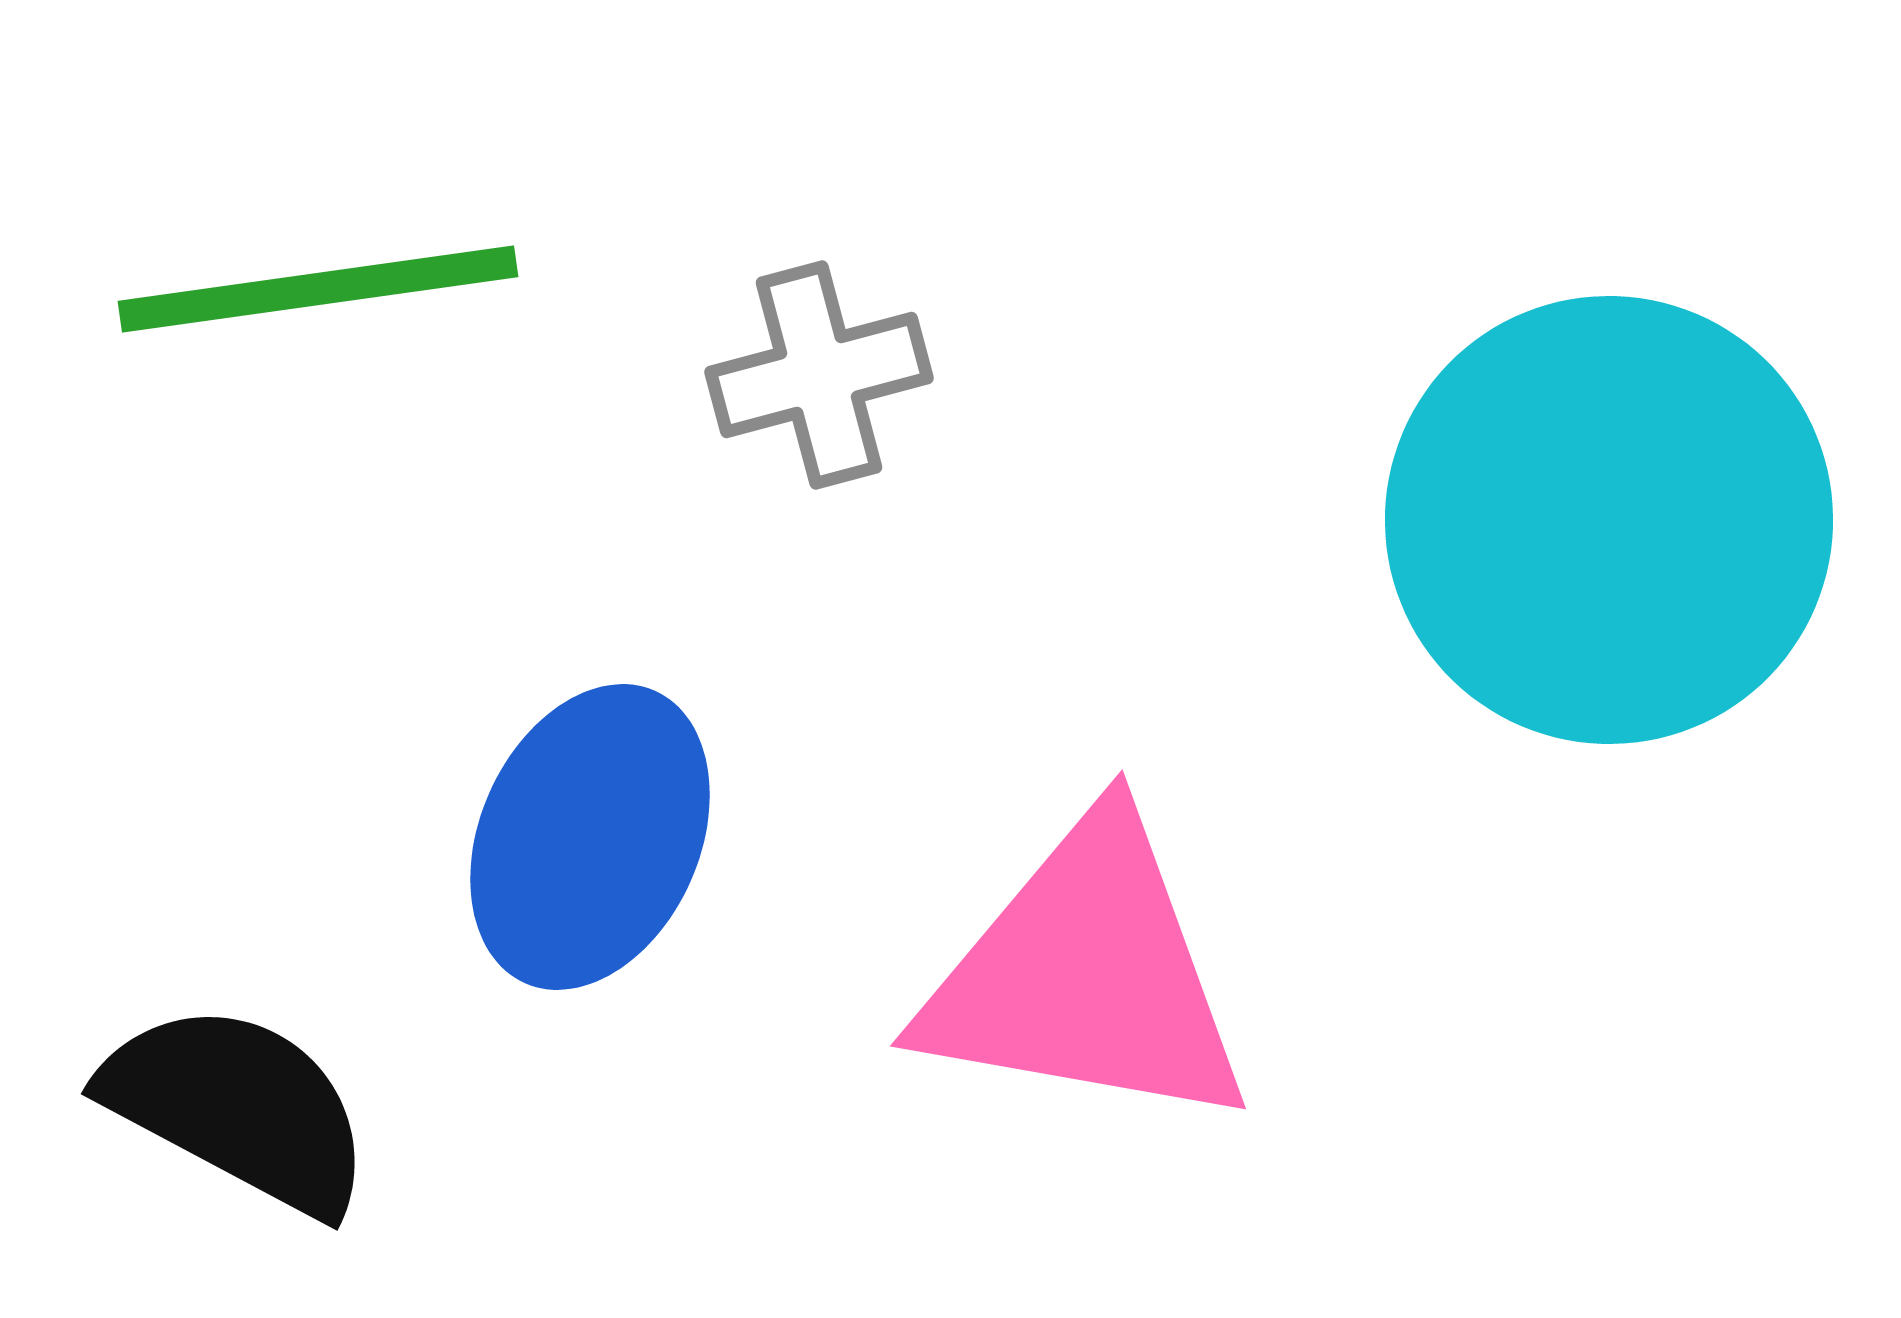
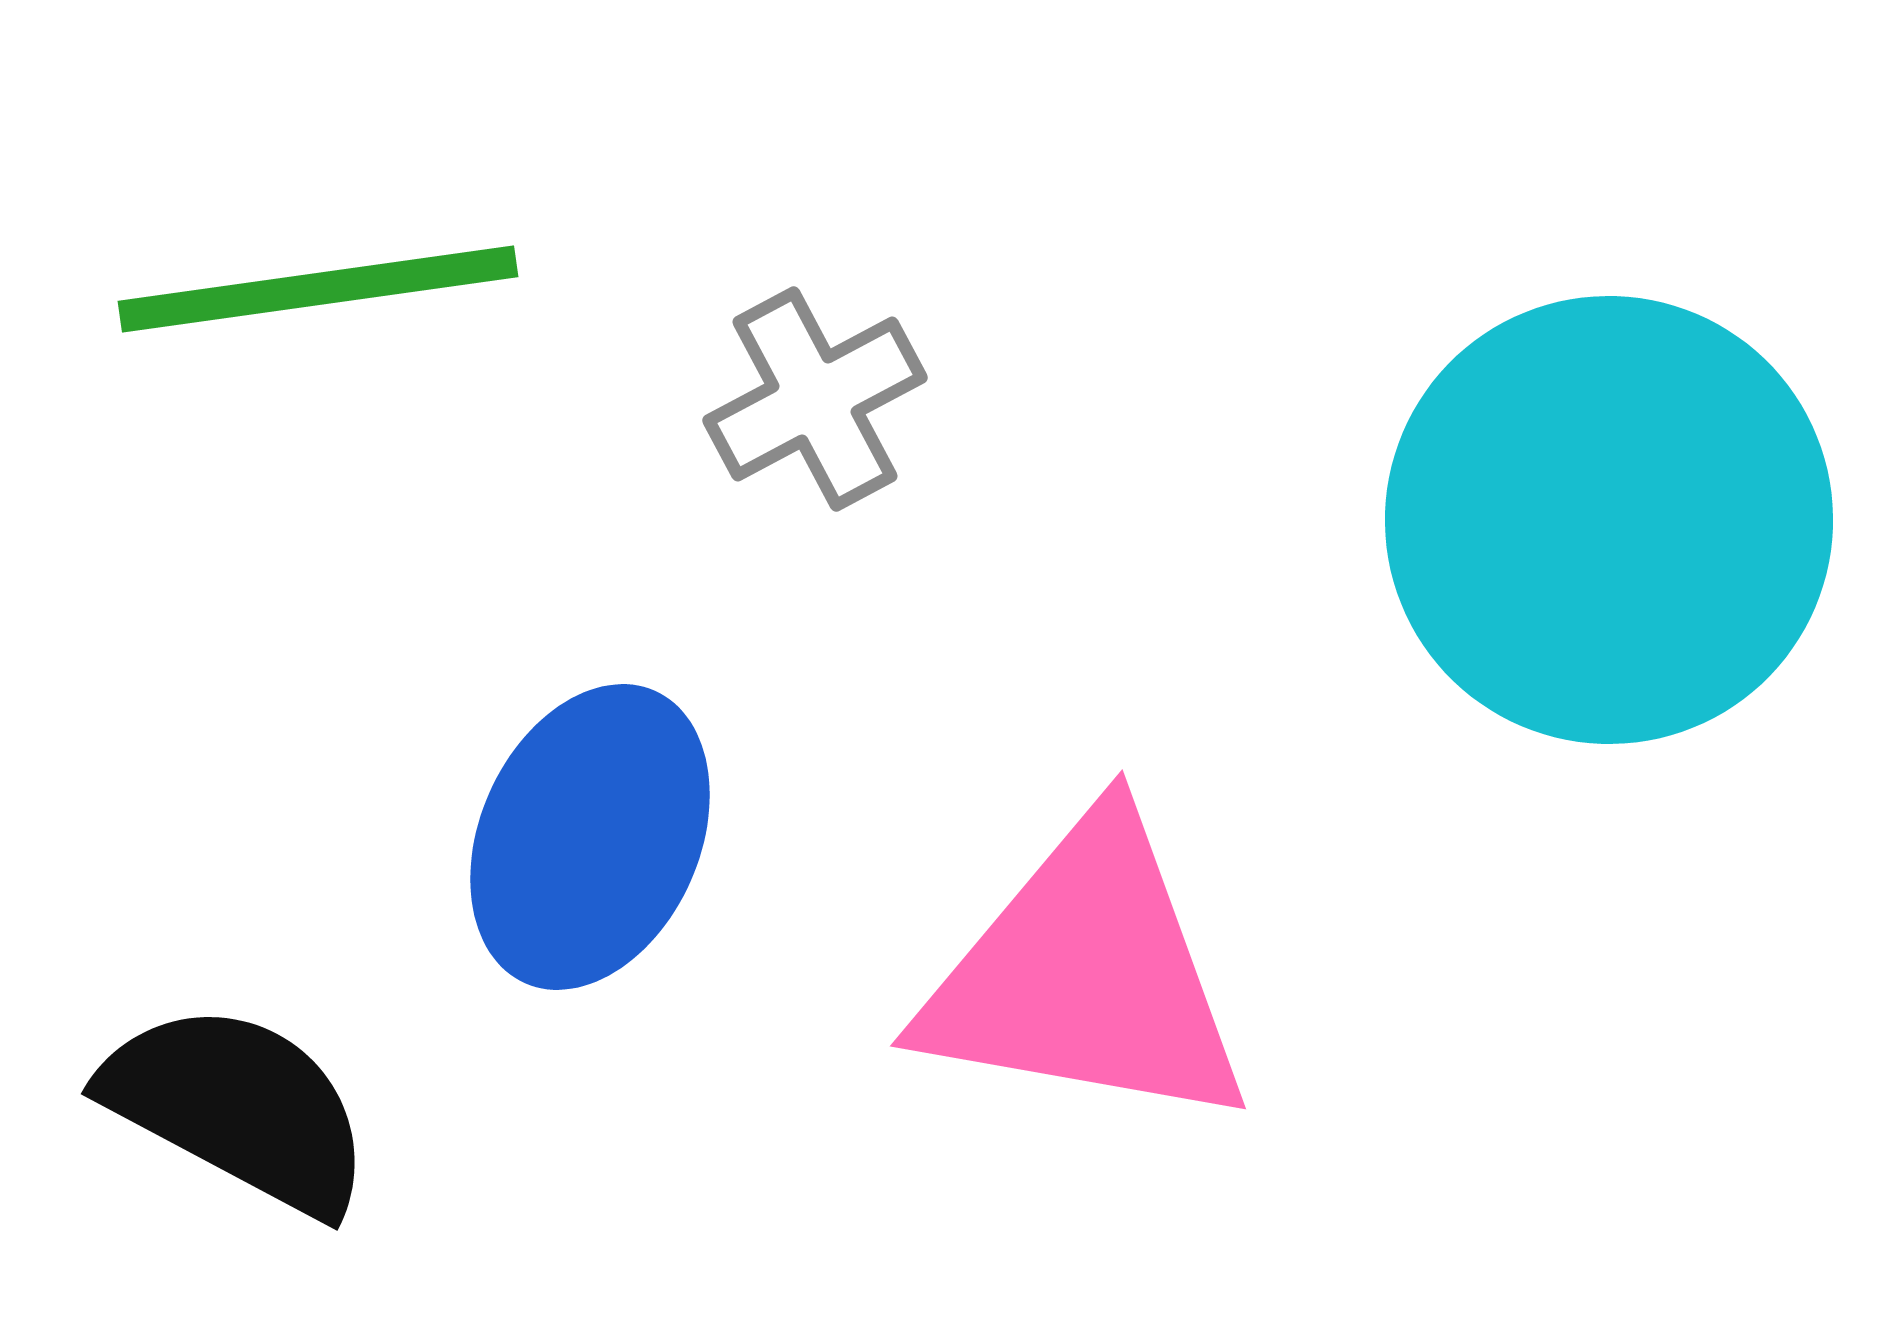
gray cross: moved 4 px left, 24 px down; rotated 13 degrees counterclockwise
